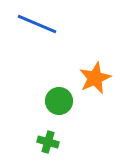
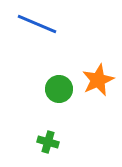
orange star: moved 3 px right, 2 px down
green circle: moved 12 px up
